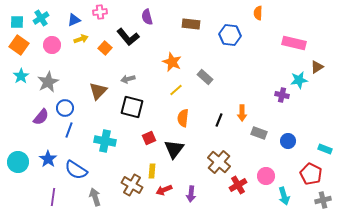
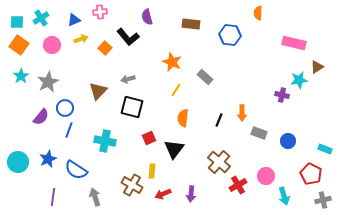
yellow line at (176, 90): rotated 16 degrees counterclockwise
blue star at (48, 159): rotated 12 degrees clockwise
red arrow at (164, 190): moved 1 px left, 4 px down
